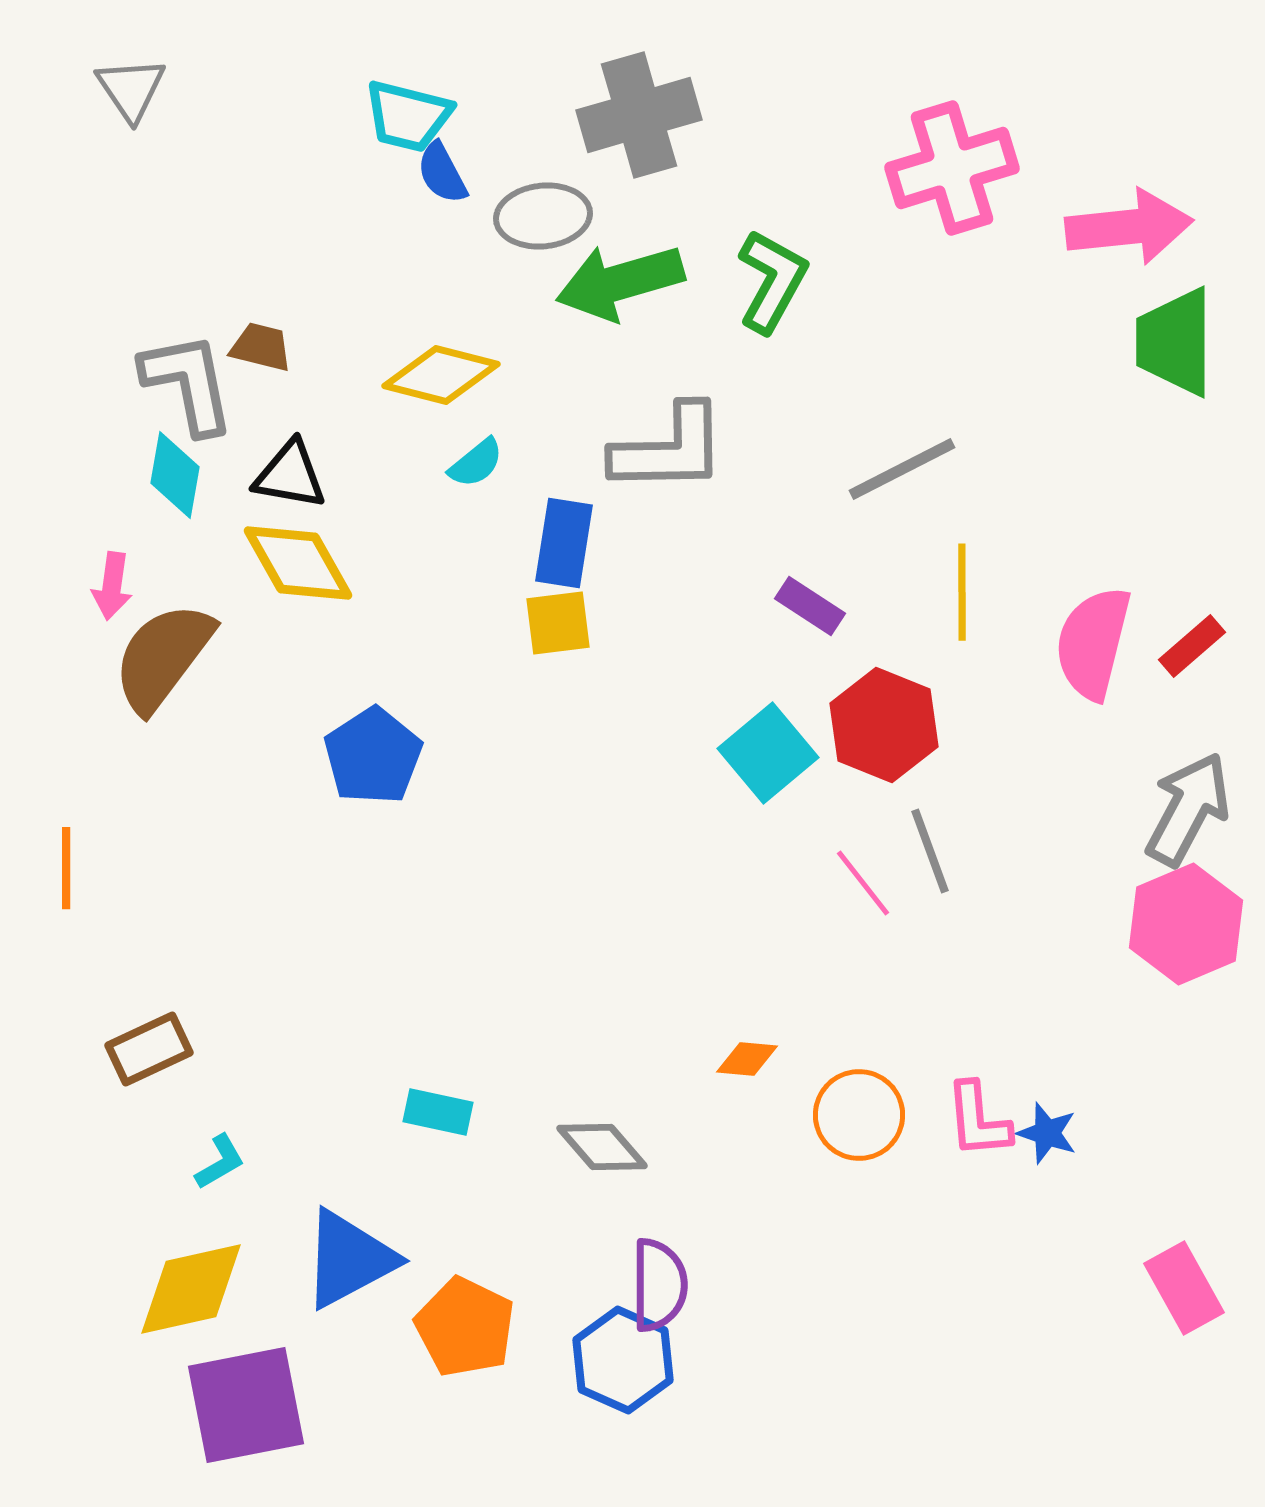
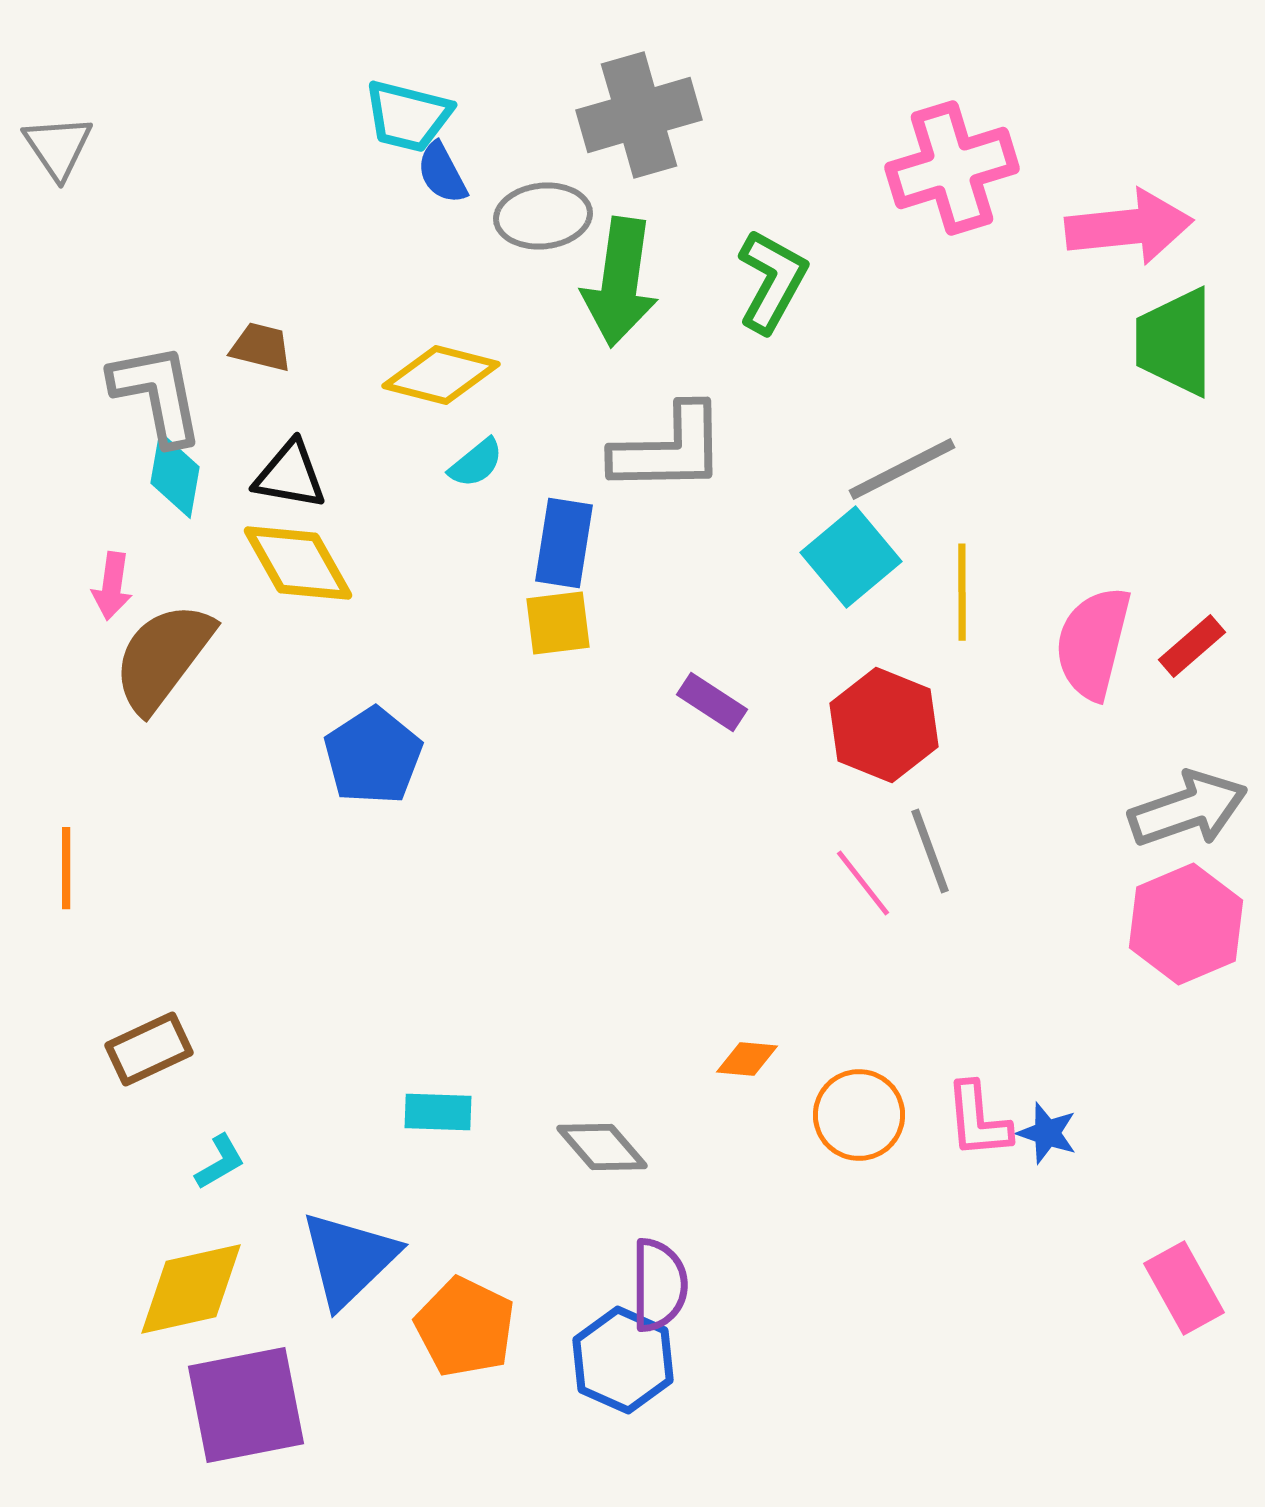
gray triangle at (131, 89): moved 73 px left, 58 px down
green arrow at (620, 282): rotated 66 degrees counterclockwise
gray L-shape at (188, 383): moved 31 px left, 11 px down
purple rectangle at (810, 606): moved 98 px left, 96 px down
cyan square at (768, 753): moved 83 px right, 196 px up
gray arrow at (1188, 809): rotated 43 degrees clockwise
cyan rectangle at (438, 1112): rotated 10 degrees counterclockwise
blue triangle at (349, 1259): rotated 16 degrees counterclockwise
